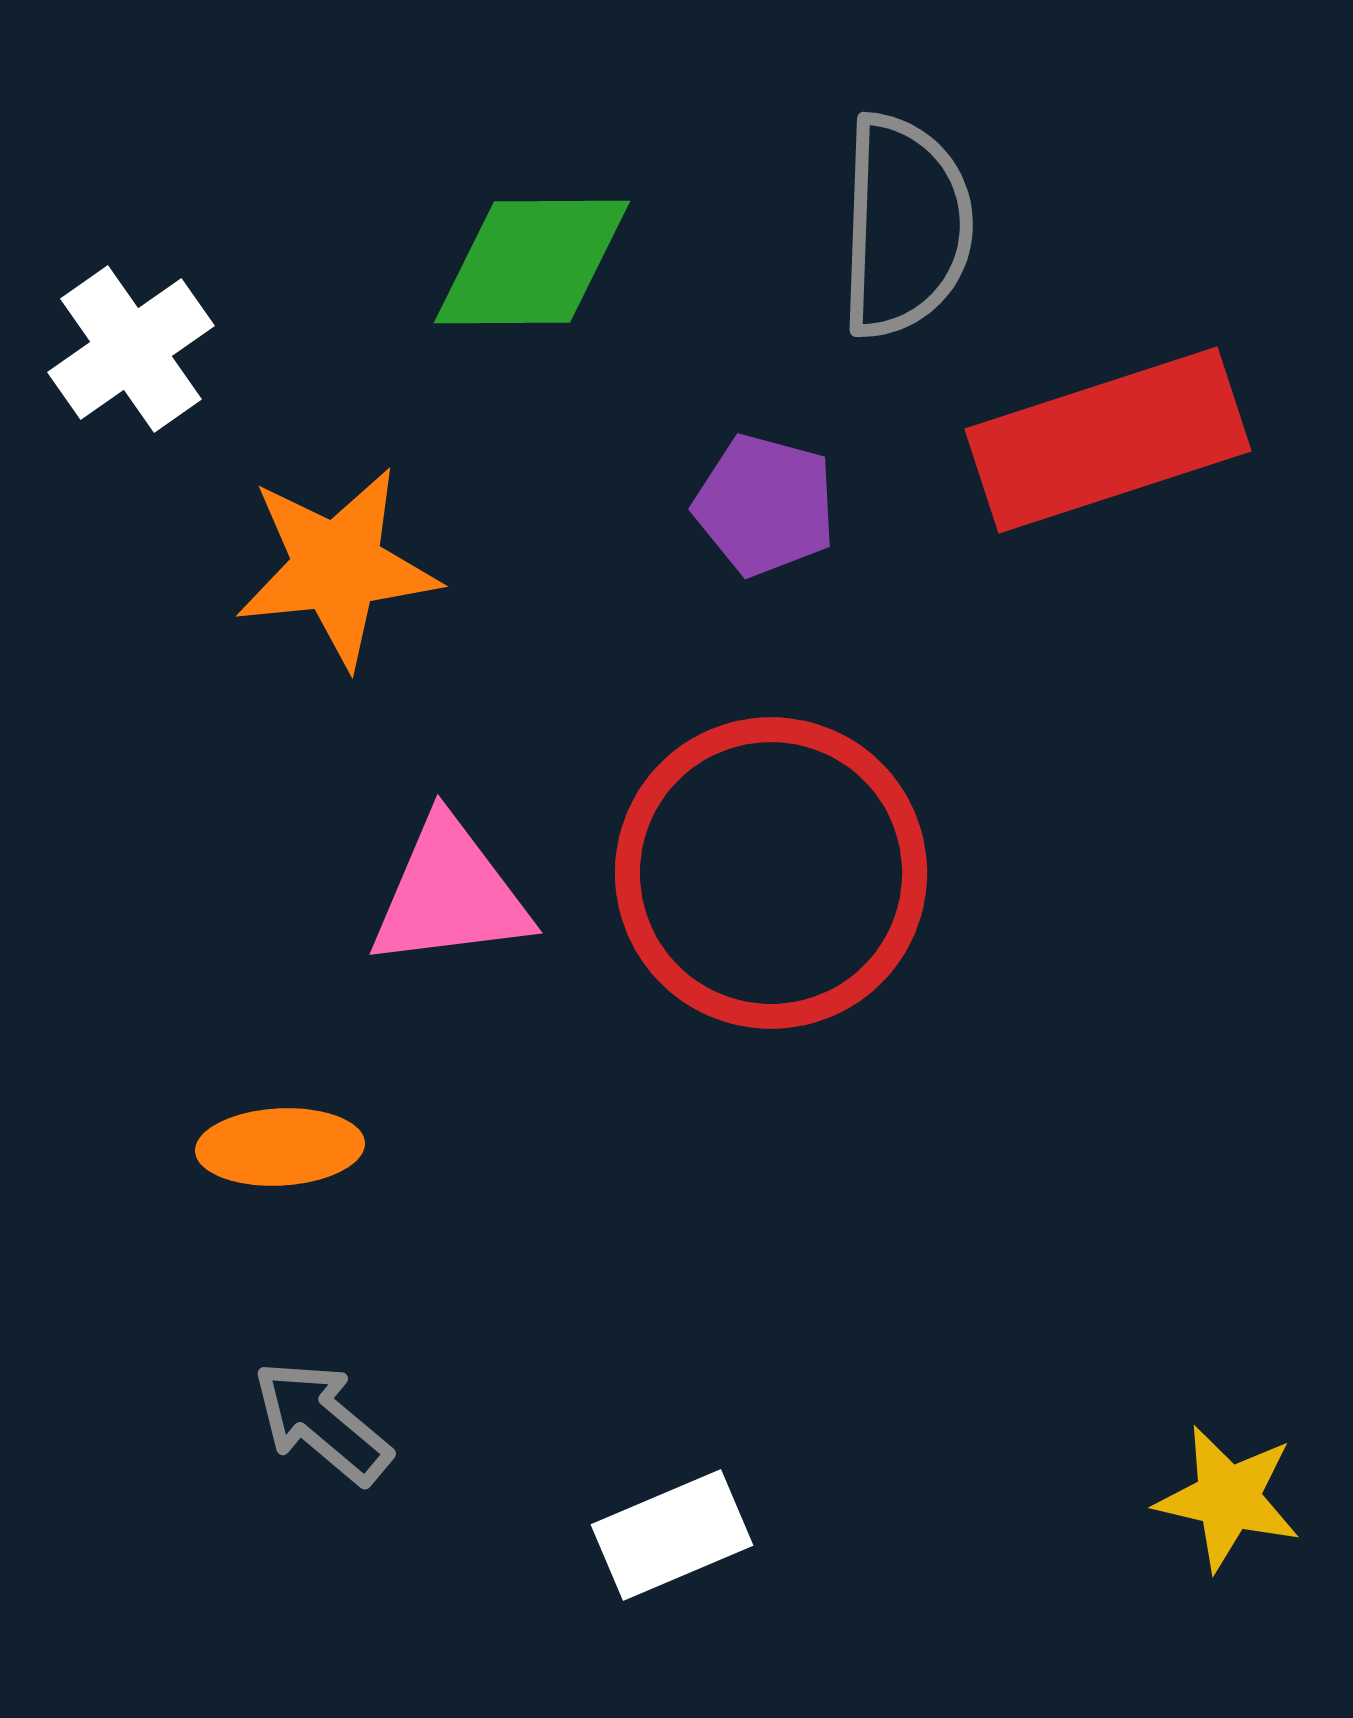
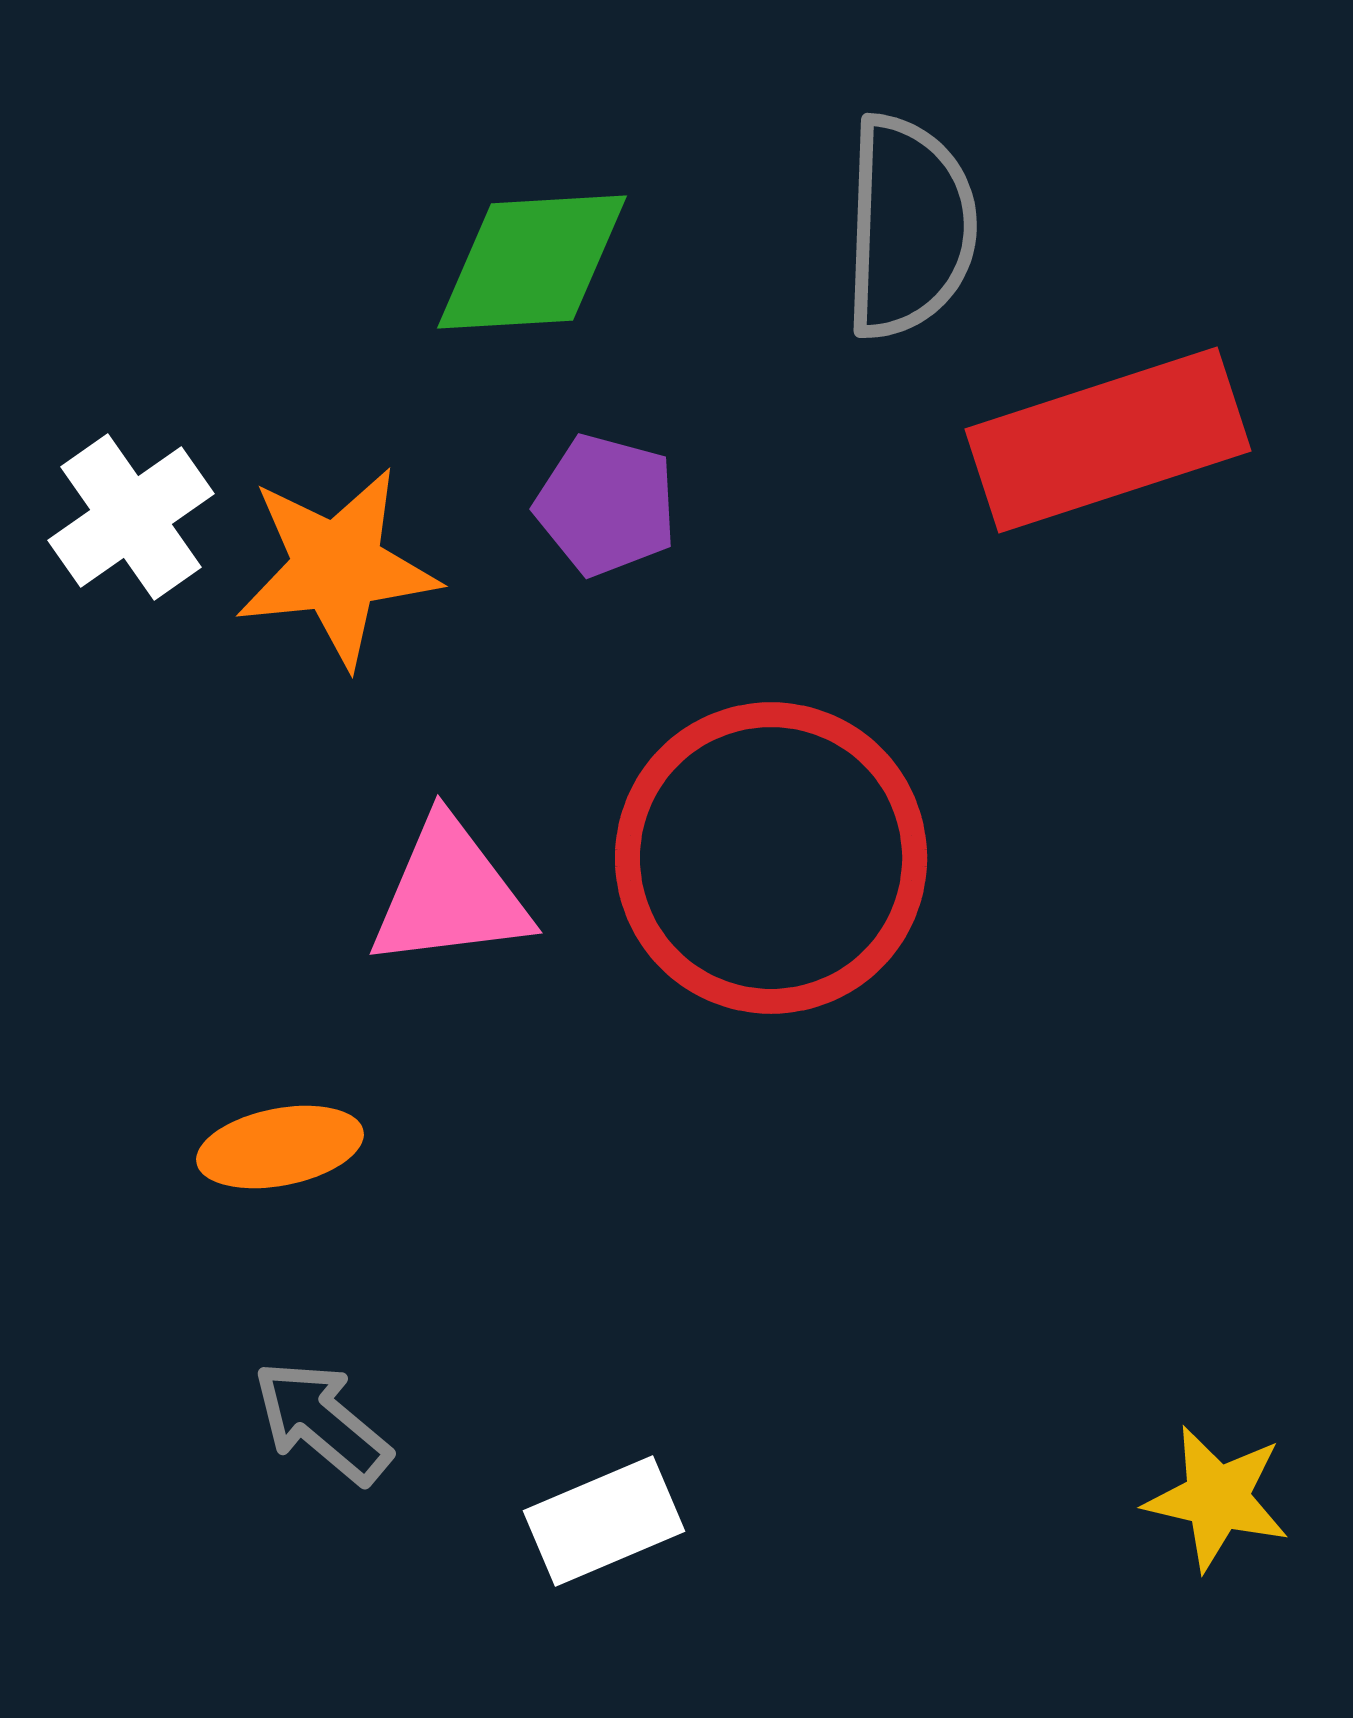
gray semicircle: moved 4 px right, 1 px down
green diamond: rotated 3 degrees counterclockwise
white cross: moved 168 px down
purple pentagon: moved 159 px left
red circle: moved 15 px up
orange ellipse: rotated 8 degrees counterclockwise
yellow star: moved 11 px left
white rectangle: moved 68 px left, 14 px up
